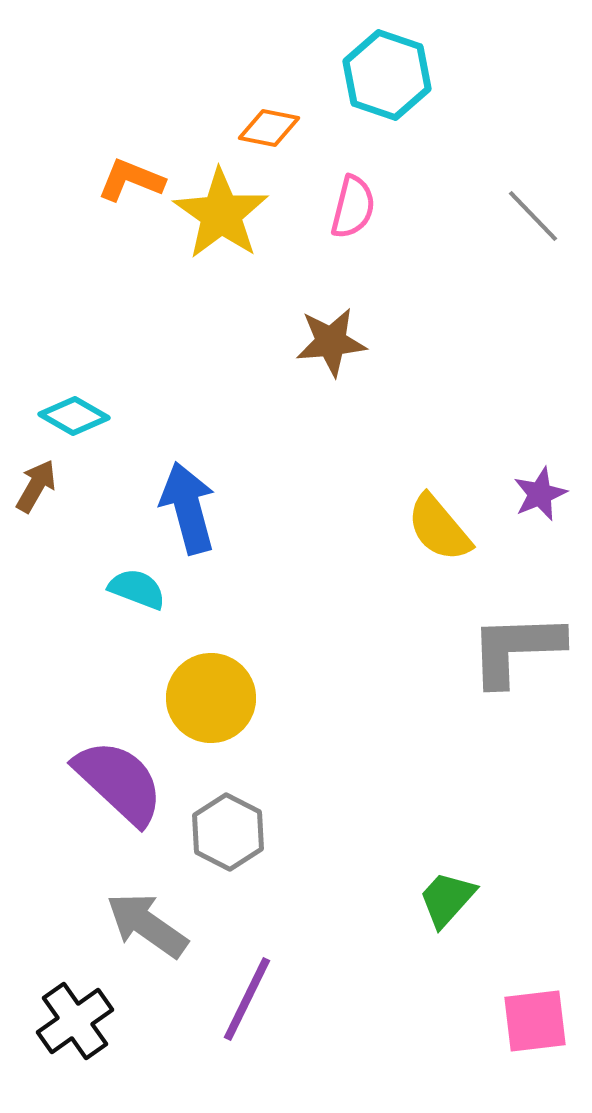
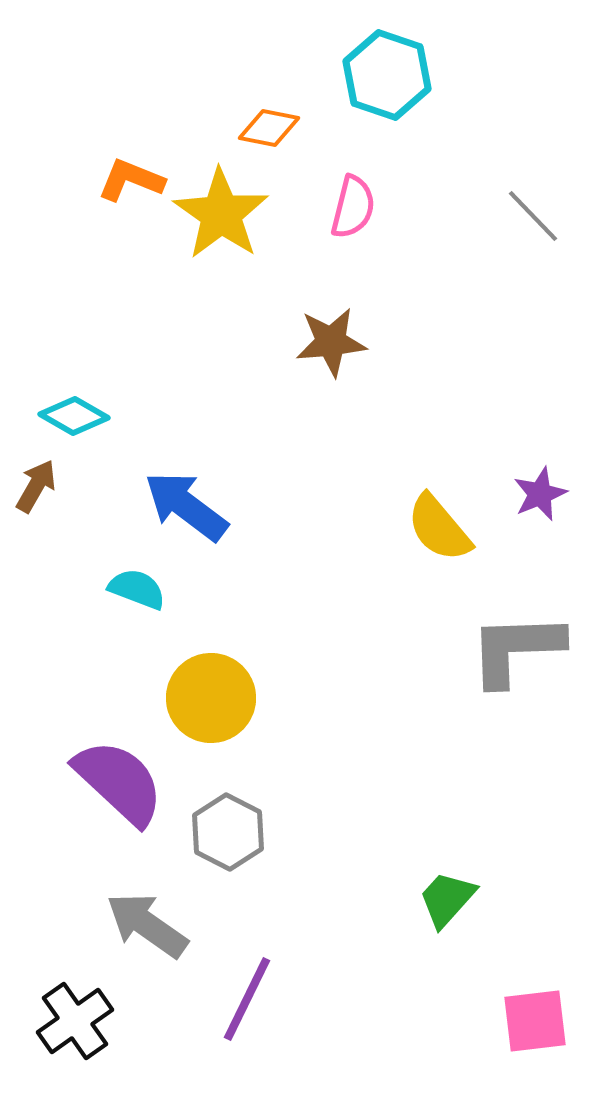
blue arrow: moved 2 px left, 2 px up; rotated 38 degrees counterclockwise
